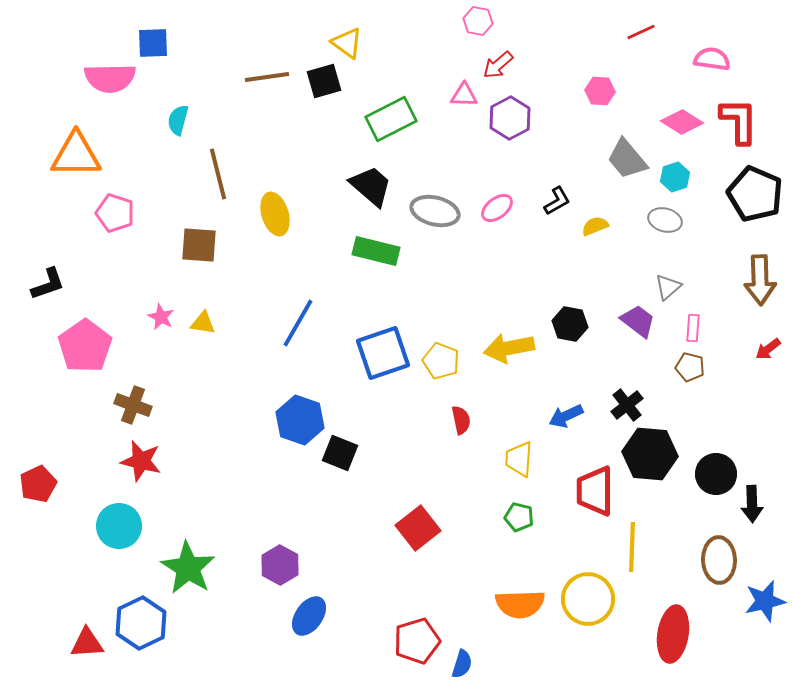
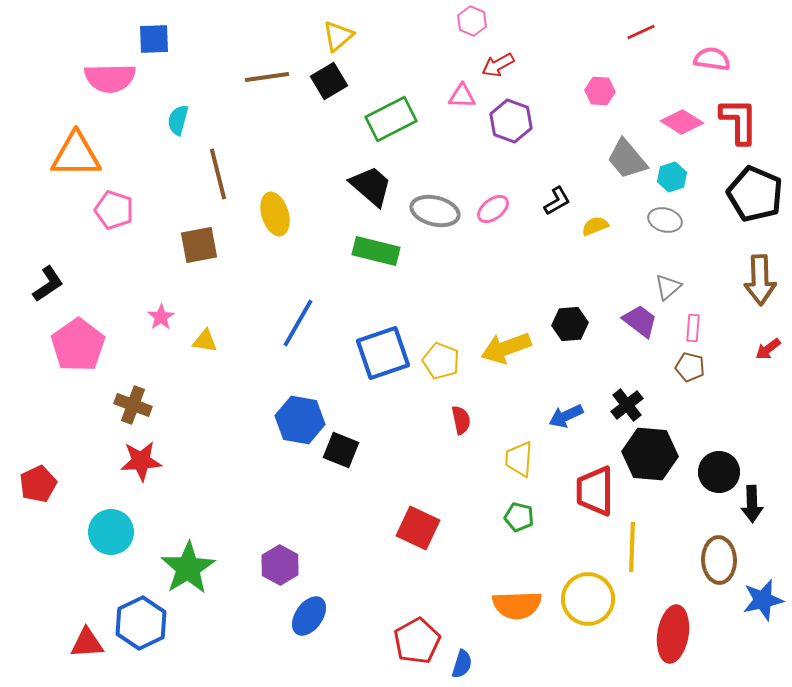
pink hexagon at (478, 21): moved 6 px left; rotated 12 degrees clockwise
blue square at (153, 43): moved 1 px right, 4 px up
yellow triangle at (347, 43): moved 9 px left, 7 px up; rotated 44 degrees clockwise
red arrow at (498, 65): rotated 12 degrees clockwise
black square at (324, 81): moved 5 px right; rotated 15 degrees counterclockwise
pink triangle at (464, 95): moved 2 px left, 1 px down
purple hexagon at (510, 118): moved 1 px right, 3 px down; rotated 12 degrees counterclockwise
cyan hexagon at (675, 177): moved 3 px left
pink ellipse at (497, 208): moved 4 px left, 1 px down
pink pentagon at (115, 213): moved 1 px left, 3 px up
brown square at (199, 245): rotated 15 degrees counterclockwise
black L-shape at (48, 284): rotated 15 degrees counterclockwise
pink star at (161, 317): rotated 12 degrees clockwise
purple trapezoid at (638, 321): moved 2 px right
yellow triangle at (203, 323): moved 2 px right, 18 px down
black hexagon at (570, 324): rotated 16 degrees counterclockwise
pink pentagon at (85, 346): moved 7 px left, 1 px up
yellow arrow at (509, 348): moved 3 px left; rotated 9 degrees counterclockwise
blue hexagon at (300, 420): rotated 9 degrees counterclockwise
black square at (340, 453): moved 1 px right, 3 px up
red star at (141, 461): rotated 18 degrees counterclockwise
black circle at (716, 474): moved 3 px right, 2 px up
cyan circle at (119, 526): moved 8 px left, 6 px down
red square at (418, 528): rotated 27 degrees counterclockwise
green star at (188, 568): rotated 8 degrees clockwise
blue star at (765, 601): moved 2 px left, 1 px up
orange semicircle at (520, 604): moved 3 px left, 1 px down
red pentagon at (417, 641): rotated 12 degrees counterclockwise
